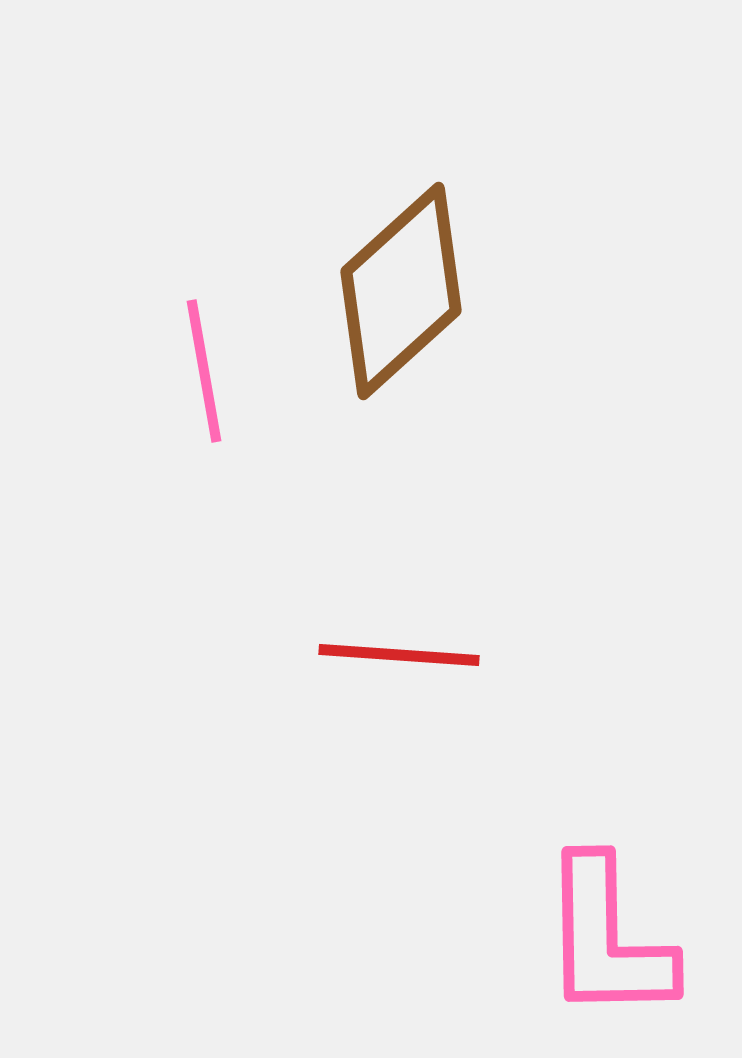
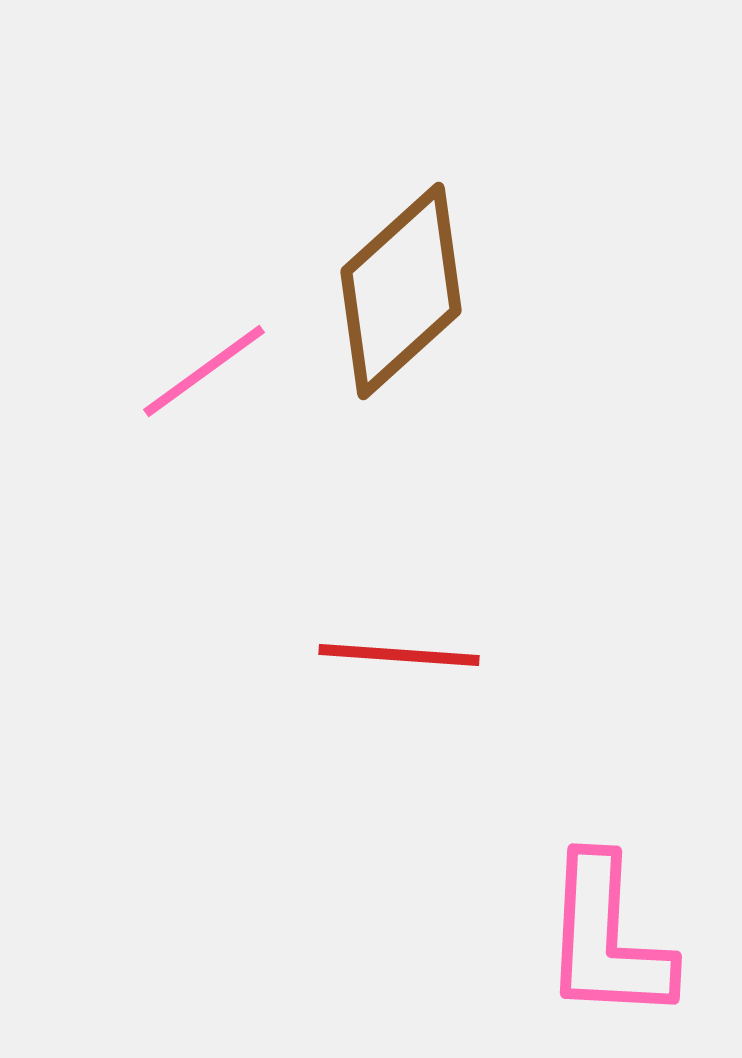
pink line: rotated 64 degrees clockwise
pink L-shape: rotated 4 degrees clockwise
